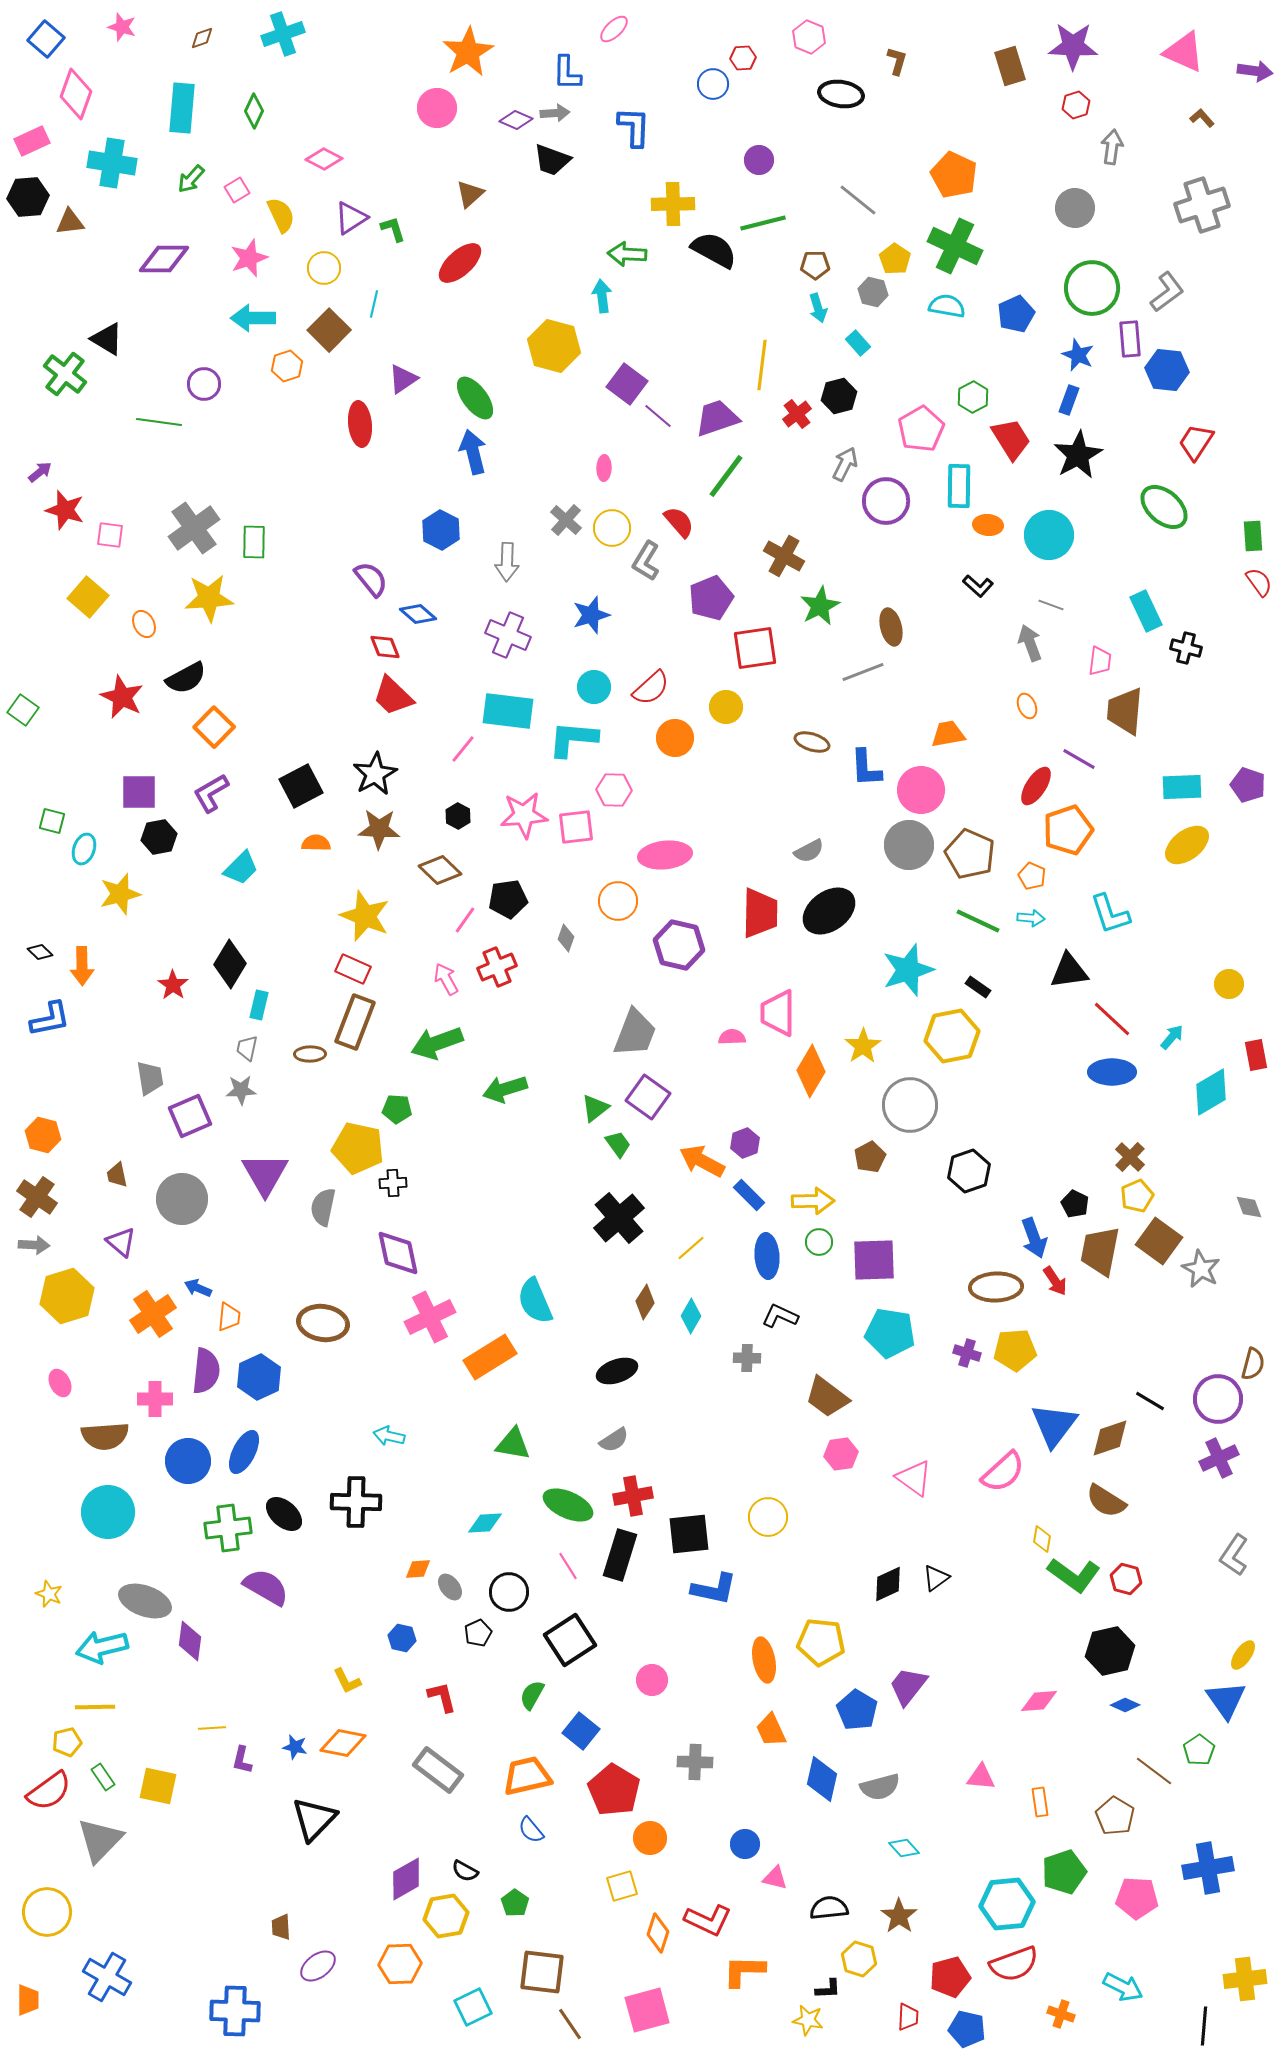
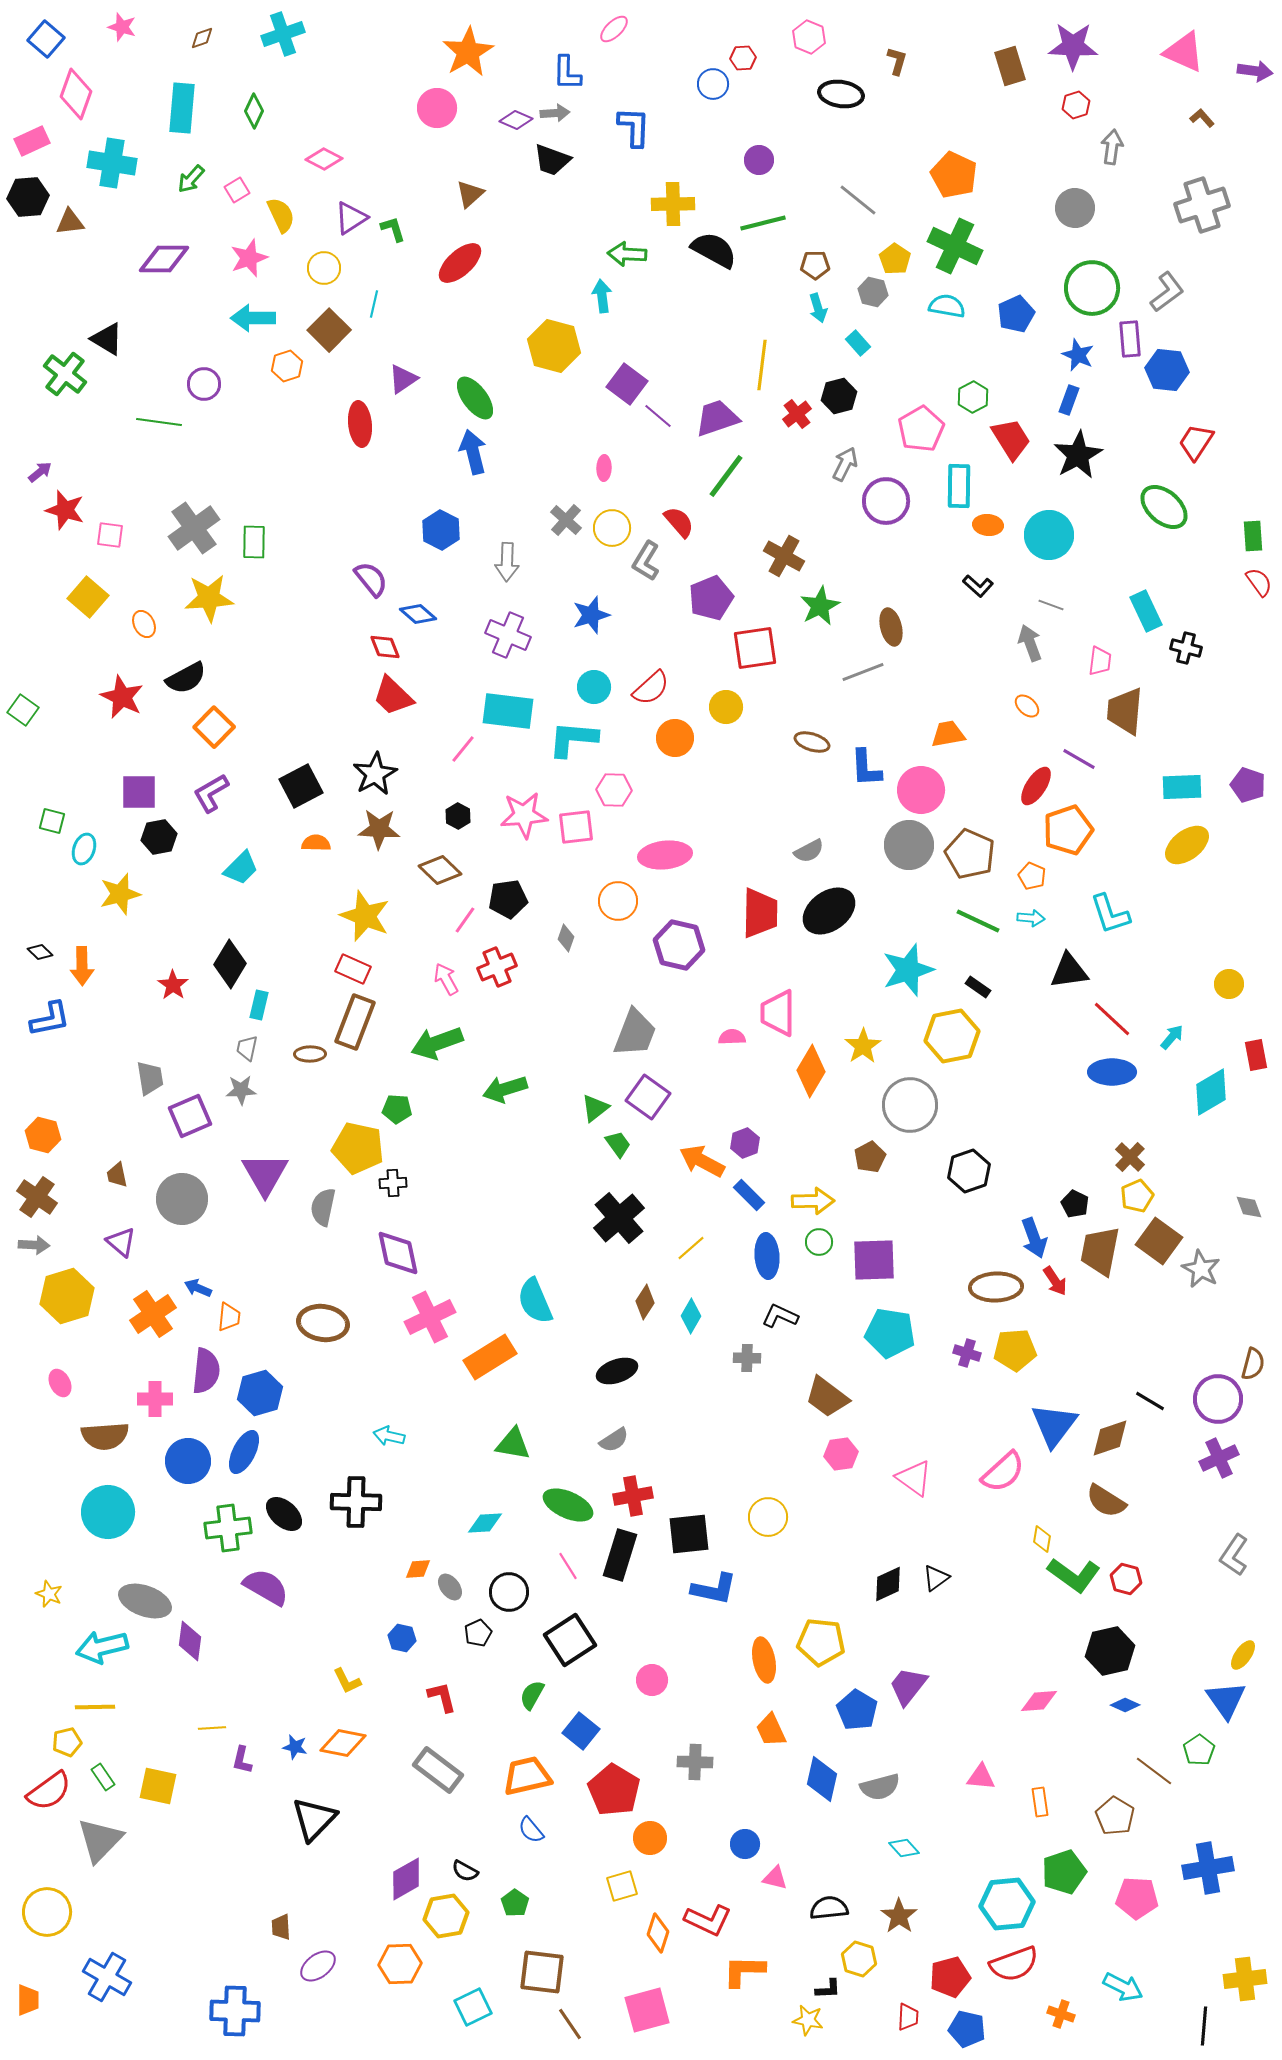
orange ellipse at (1027, 706): rotated 25 degrees counterclockwise
blue hexagon at (259, 1377): moved 1 px right, 16 px down; rotated 9 degrees clockwise
